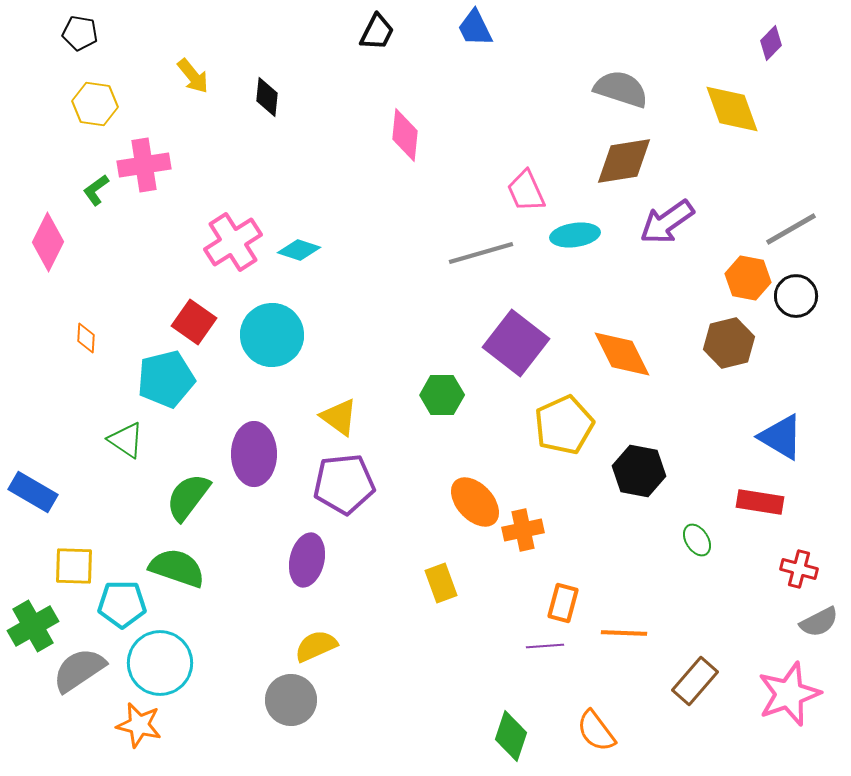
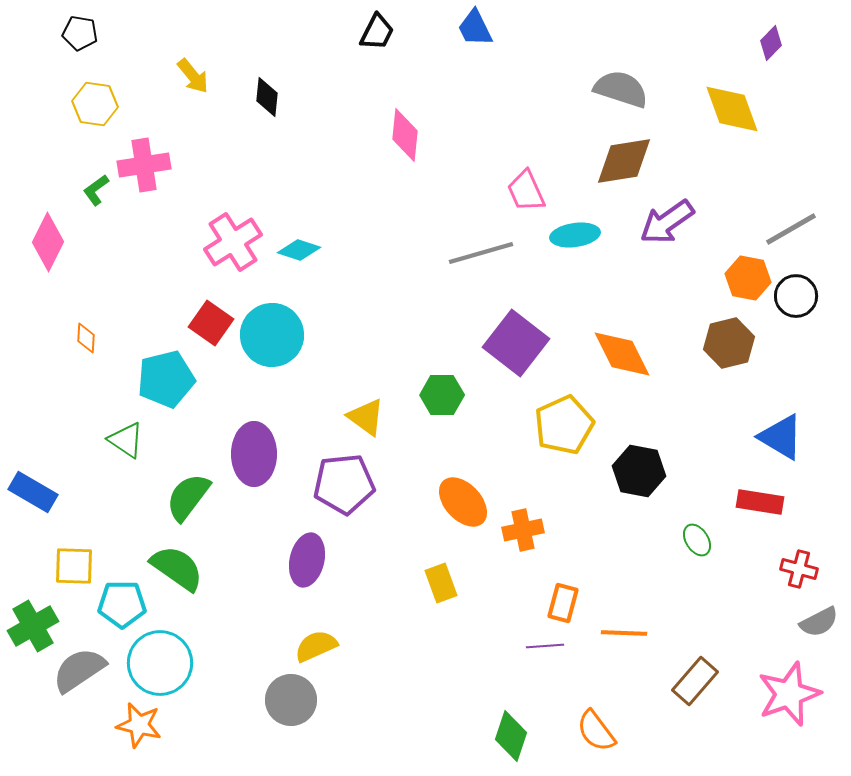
red square at (194, 322): moved 17 px right, 1 px down
yellow triangle at (339, 417): moved 27 px right
orange ellipse at (475, 502): moved 12 px left
green semicircle at (177, 568): rotated 16 degrees clockwise
